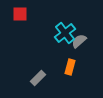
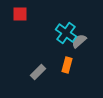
cyan cross: moved 1 px right; rotated 15 degrees counterclockwise
orange rectangle: moved 3 px left, 2 px up
gray rectangle: moved 6 px up
